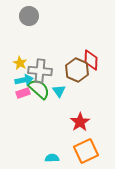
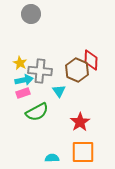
gray circle: moved 2 px right, 2 px up
green semicircle: moved 2 px left, 23 px down; rotated 110 degrees clockwise
orange square: moved 3 px left, 1 px down; rotated 25 degrees clockwise
